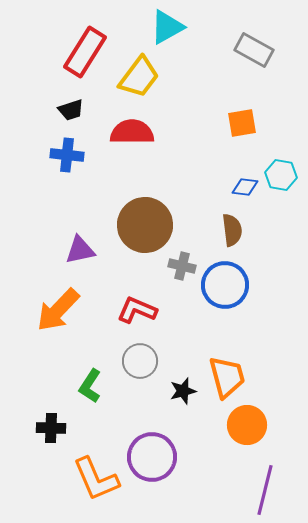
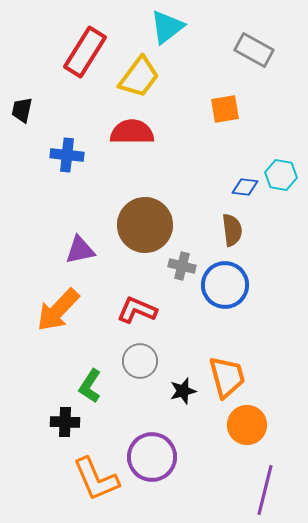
cyan triangle: rotated 9 degrees counterclockwise
black trapezoid: moved 49 px left; rotated 120 degrees clockwise
orange square: moved 17 px left, 14 px up
black cross: moved 14 px right, 6 px up
